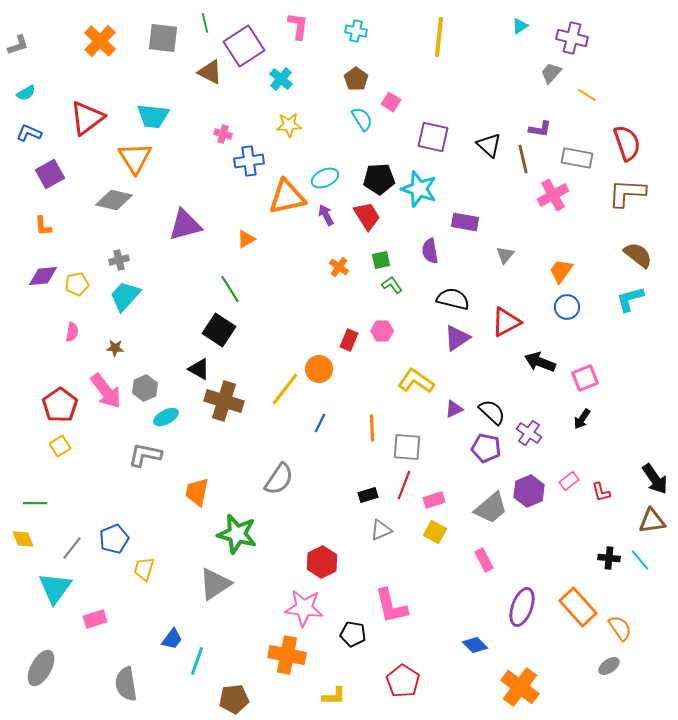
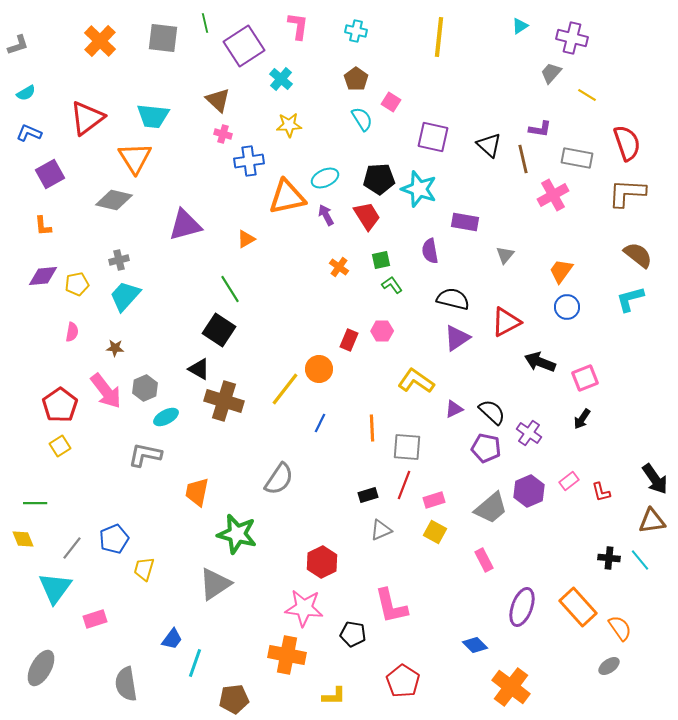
brown triangle at (210, 72): moved 8 px right, 28 px down; rotated 16 degrees clockwise
cyan line at (197, 661): moved 2 px left, 2 px down
orange cross at (520, 687): moved 9 px left
